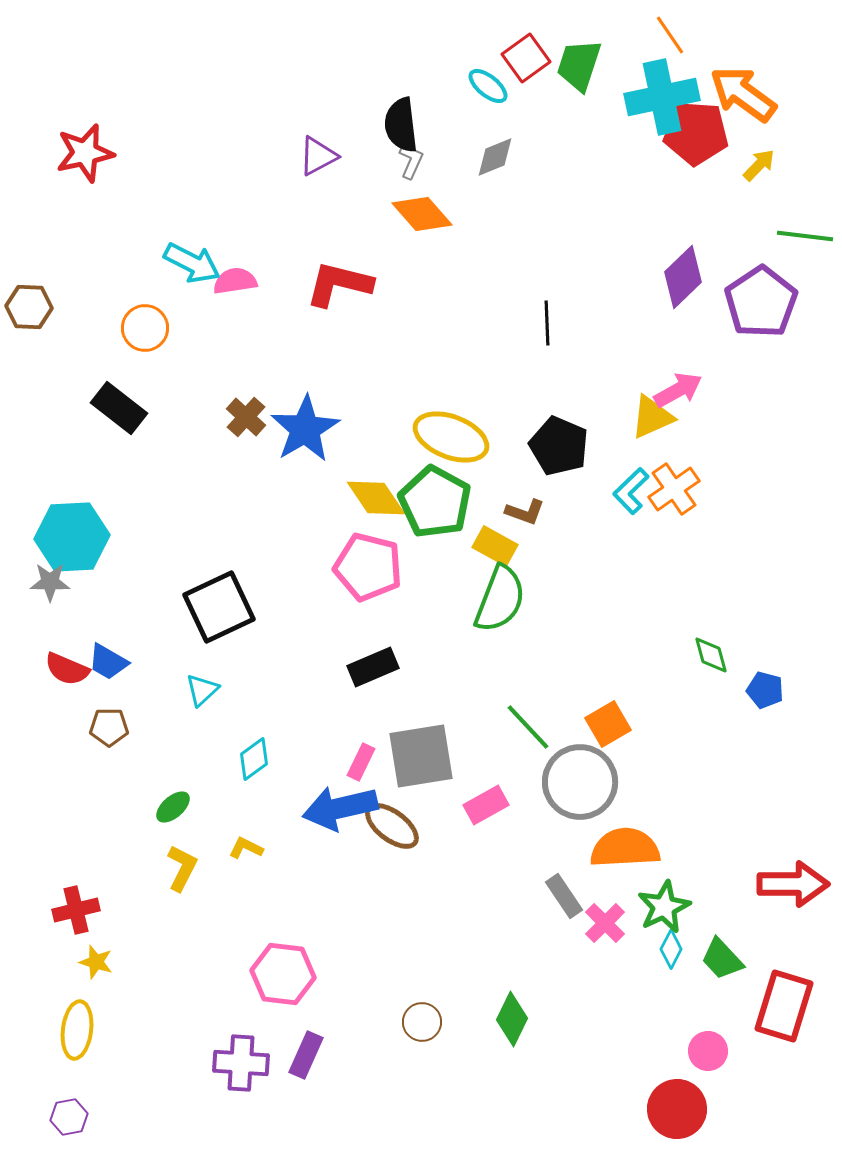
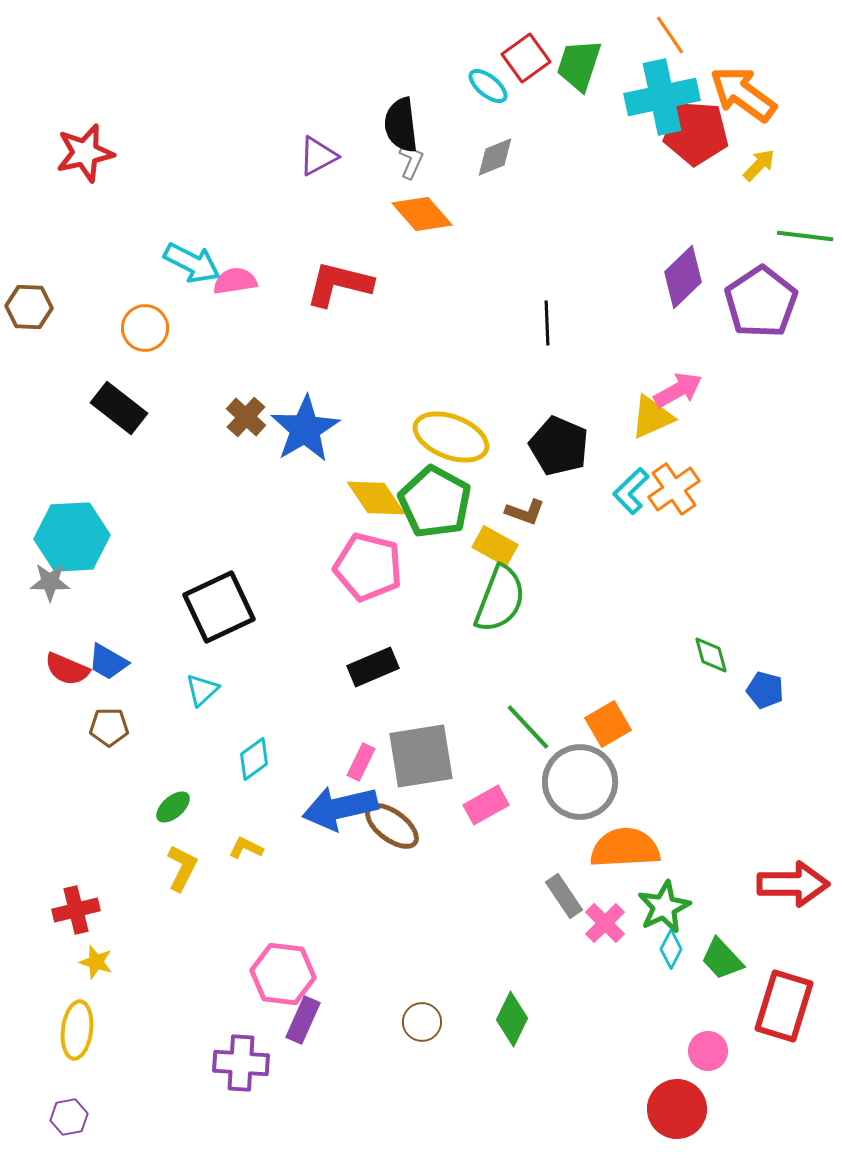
purple rectangle at (306, 1055): moved 3 px left, 35 px up
